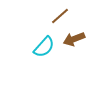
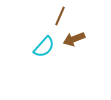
brown line: rotated 24 degrees counterclockwise
